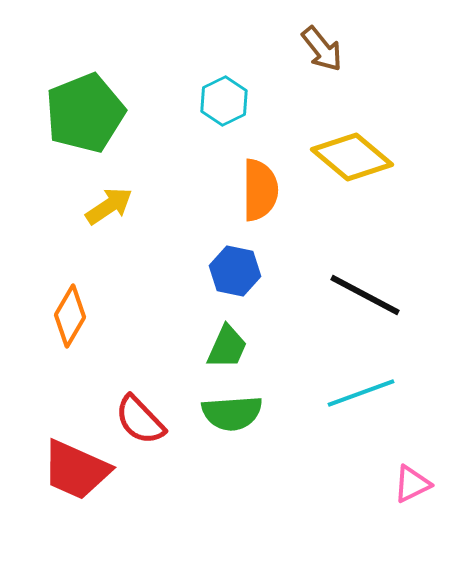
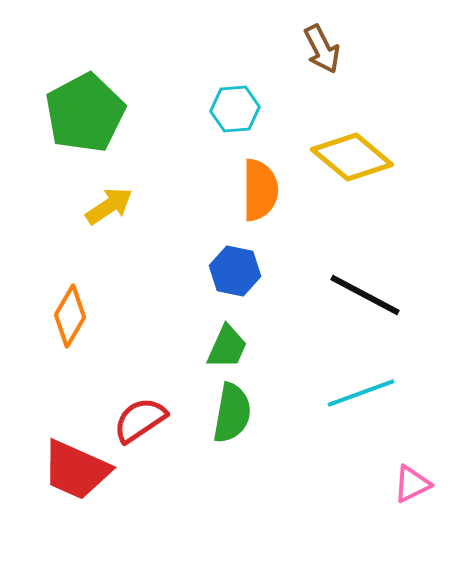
brown arrow: rotated 12 degrees clockwise
cyan hexagon: moved 11 px right, 8 px down; rotated 21 degrees clockwise
green pentagon: rotated 6 degrees counterclockwise
green semicircle: rotated 76 degrees counterclockwise
red semicircle: rotated 100 degrees clockwise
